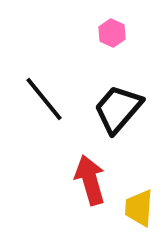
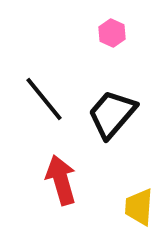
black trapezoid: moved 6 px left, 5 px down
red arrow: moved 29 px left
yellow trapezoid: moved 1 px up
